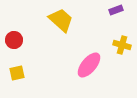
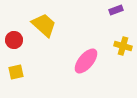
yellow trapezoid: moved 17 px left, 5 px down
yellow cross: moved 1 px right, 1 px down
pink ellipse: moved 3 px left, 4 px up
yellow square: moved 1 px left, 1 px up
